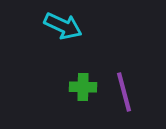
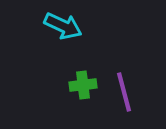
green cross: moved 2 px up; rotated 8 degrees counterclockwise
